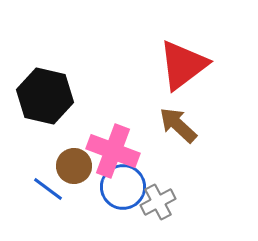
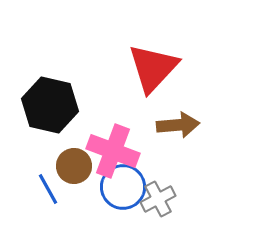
red triangle: moved 30 px left, 3 px down; rotated 10 degrees counterclockwise
black hexagon: moved 5 px right, 9 px down
brown arrow: rotated 132 degrees clockwise
blue line: rotated 24 degrees clockwise
gray cross: moved 3 px up
